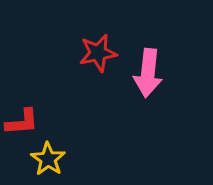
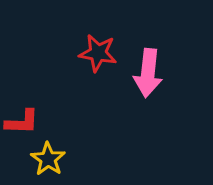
red star: rotated 21 degrees clockwise
red L-shape: rotated 6 degrees clockwise
